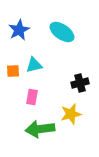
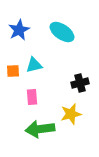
pink rectangle: rotated 14 degrees counterclockwise
